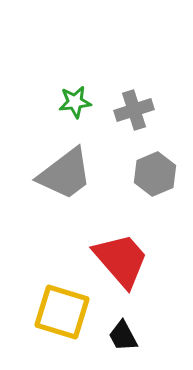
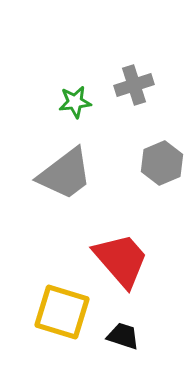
gray cross: moved 25 px up
gray hexagon: moved 7 px right, 11 px up
black trapezoid: rotated 136 degrees clockwise
